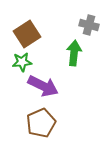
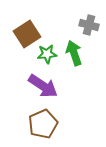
green arrow: rotated 25 degrees counterclockwise
green star: moved 25 px right, 8 px up
purple arrow: rotated 8 degrees clockwise
brown pentagon: moved 2 px right, 1 px down
